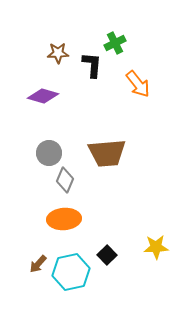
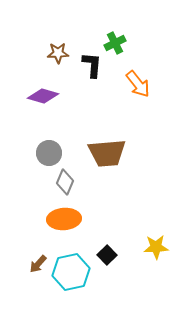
gray diamond: moved 2 px down
